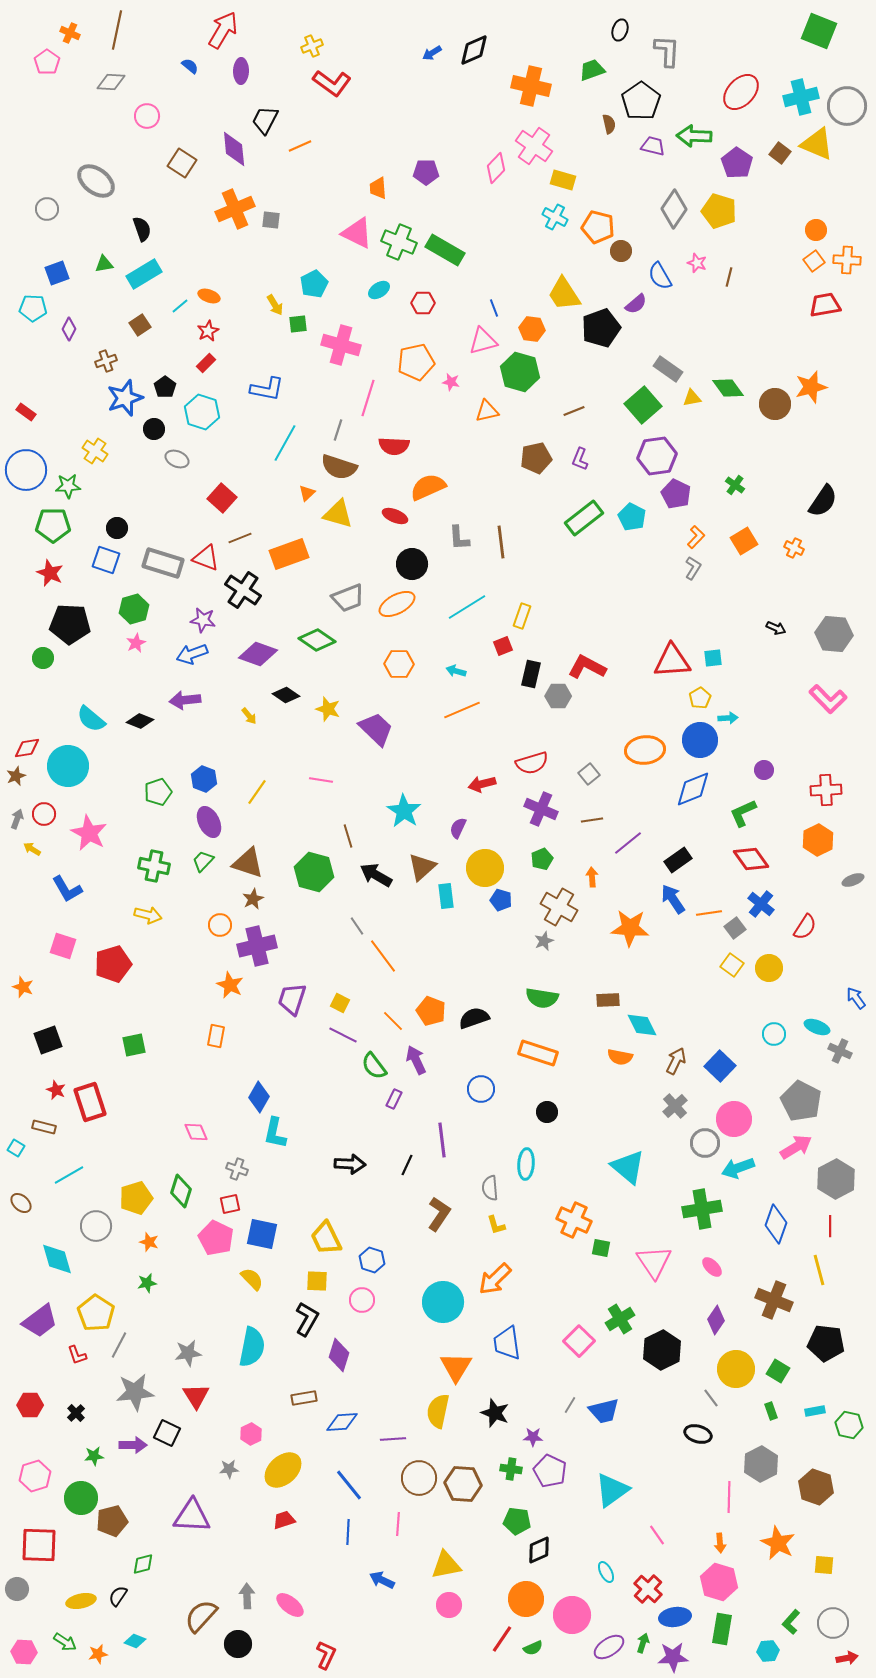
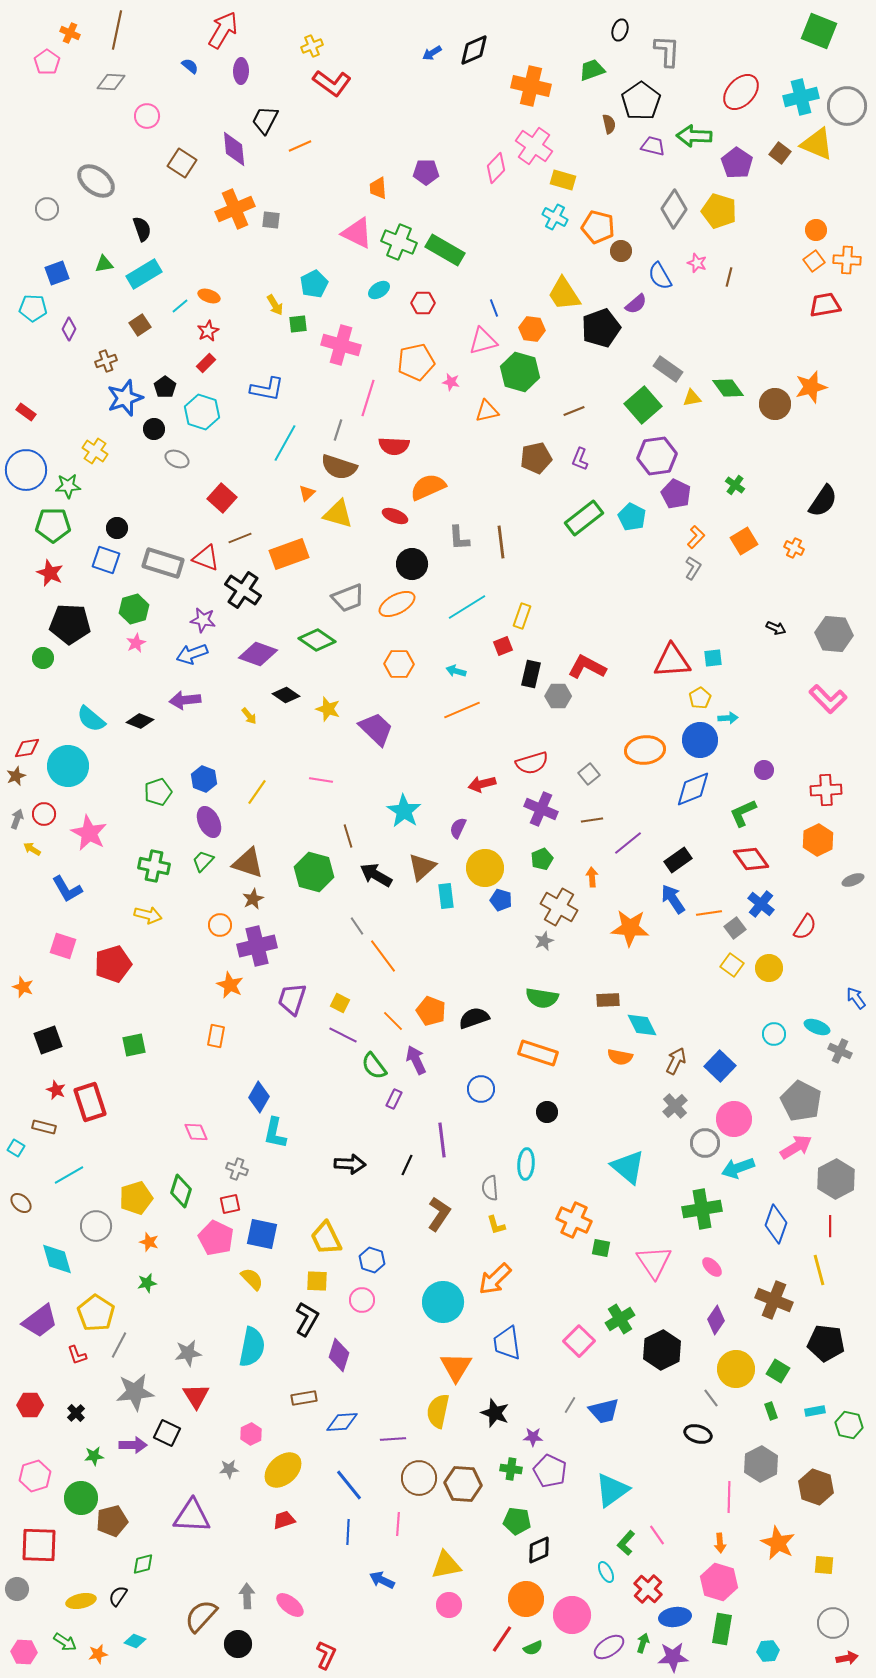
green L-shape at (791, 1622): moved 165 px left, 79 px up
